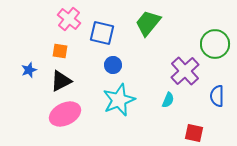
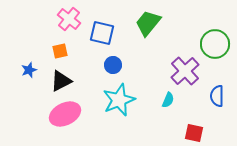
orange square: rotated 21 degrees counterclockwise
